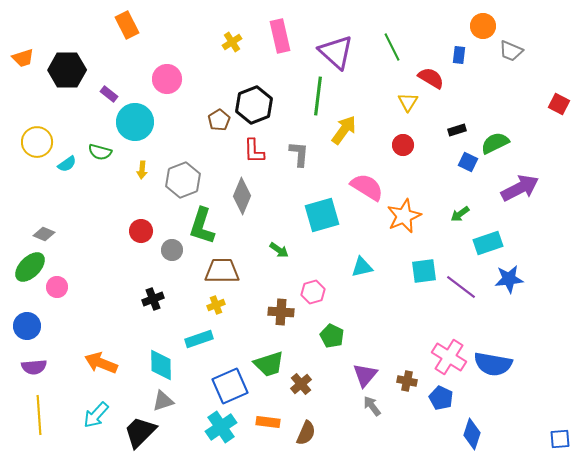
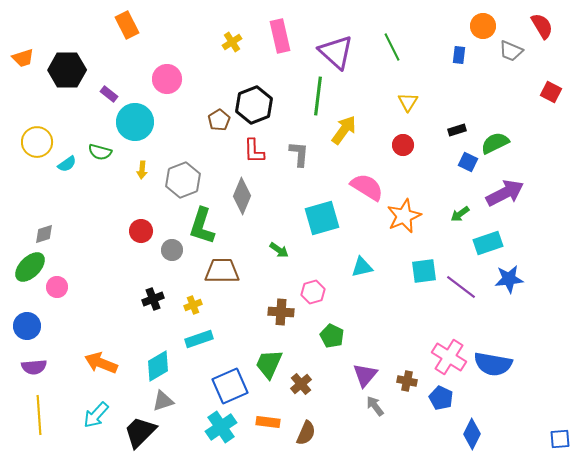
red semicircle at (431, 78): moved 111 px right, 52 px up; rotated 28 degrees clockwise
red square at (559, 104): moved 8 px left, 12 px up
purple arrow at (520, 188): moved 15 px left, 5 px down
cyan square at (322, 215): moved 3 px down
gray diamond at (44, 234): rotated 40 degrees counterclockwise
yellow cross at (216, 305): moved 23 px left
green trapezoid at (269, 364): rotated 132 degrees clockwise
cyan diamond at (161, 365): moved 3 px left, 1 px down; rotated 60 degrees clockwise
gray arrow at (372, 406): moved 3 px right
blue diamond at (472, 434): rotated 8 degrees clockwise
